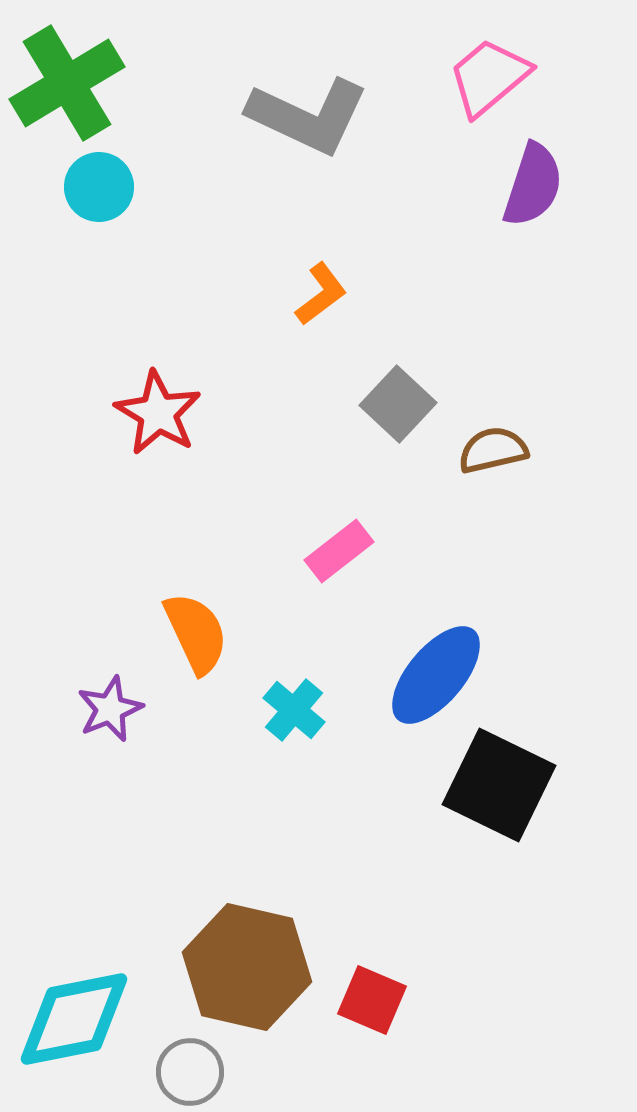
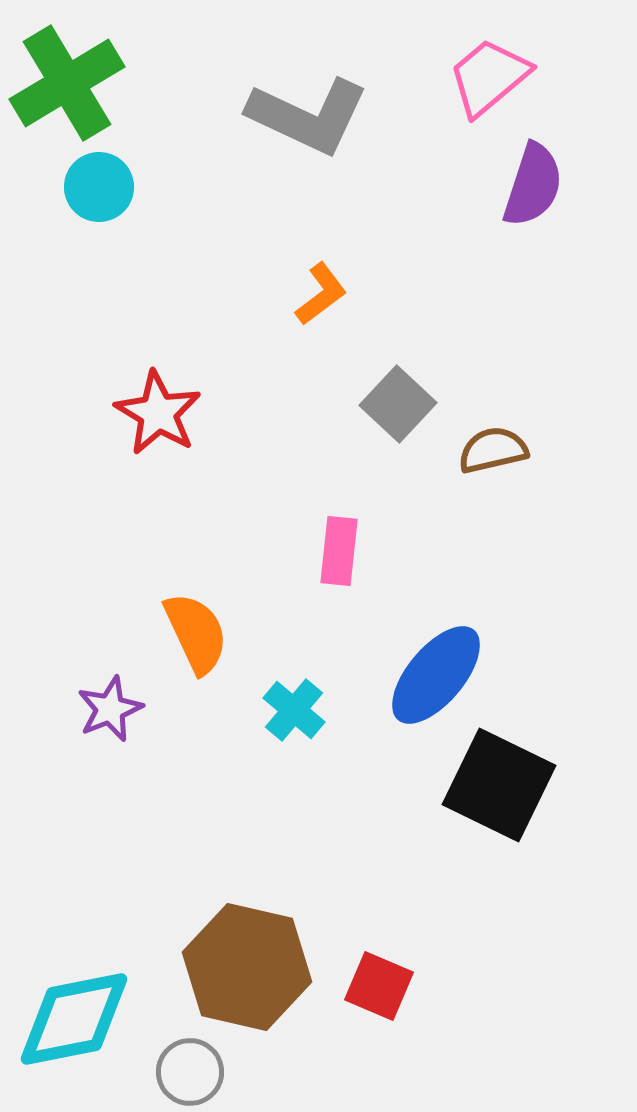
pink rectangle: rotated 46 degrees counterclockwise
red square: moved 7 px right, 14 px up
